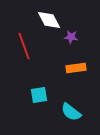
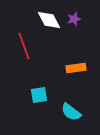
purple star: moved 3 px right, 18 px up; rotated 24 degrees counterclockwise
